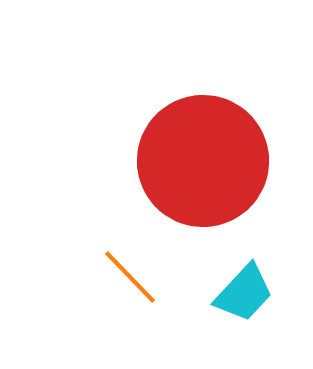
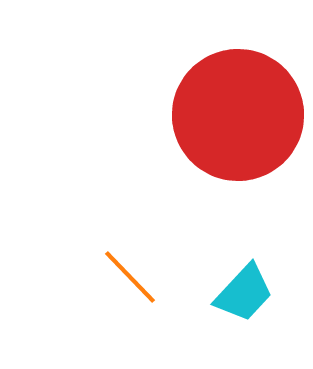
red circle: moved 35 px right, 46 px up
